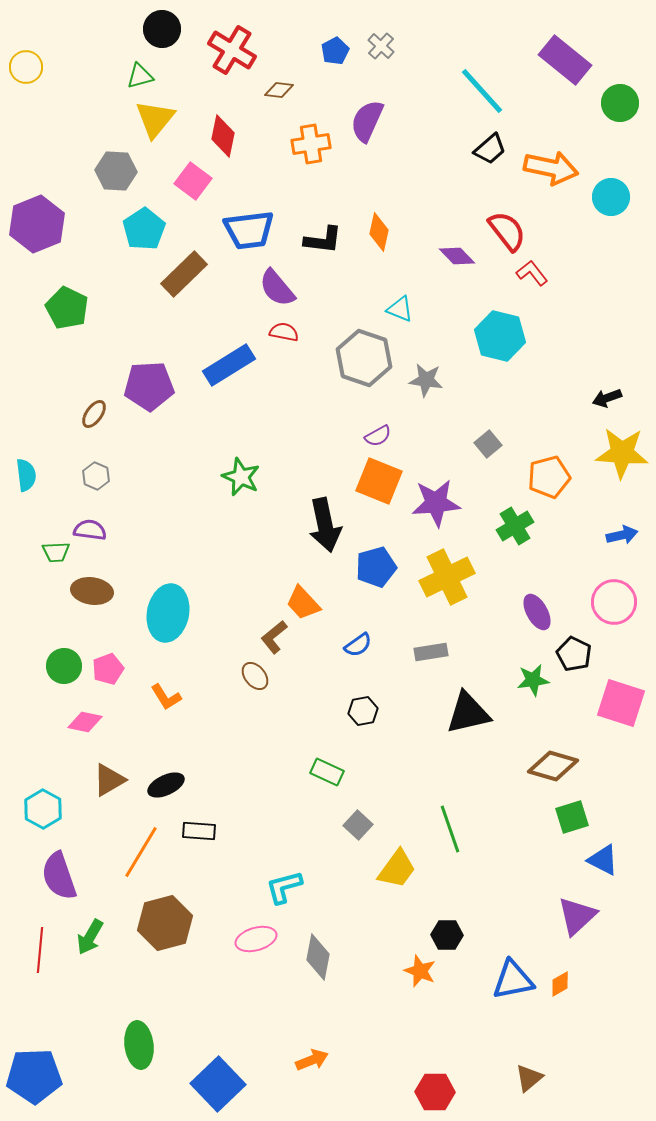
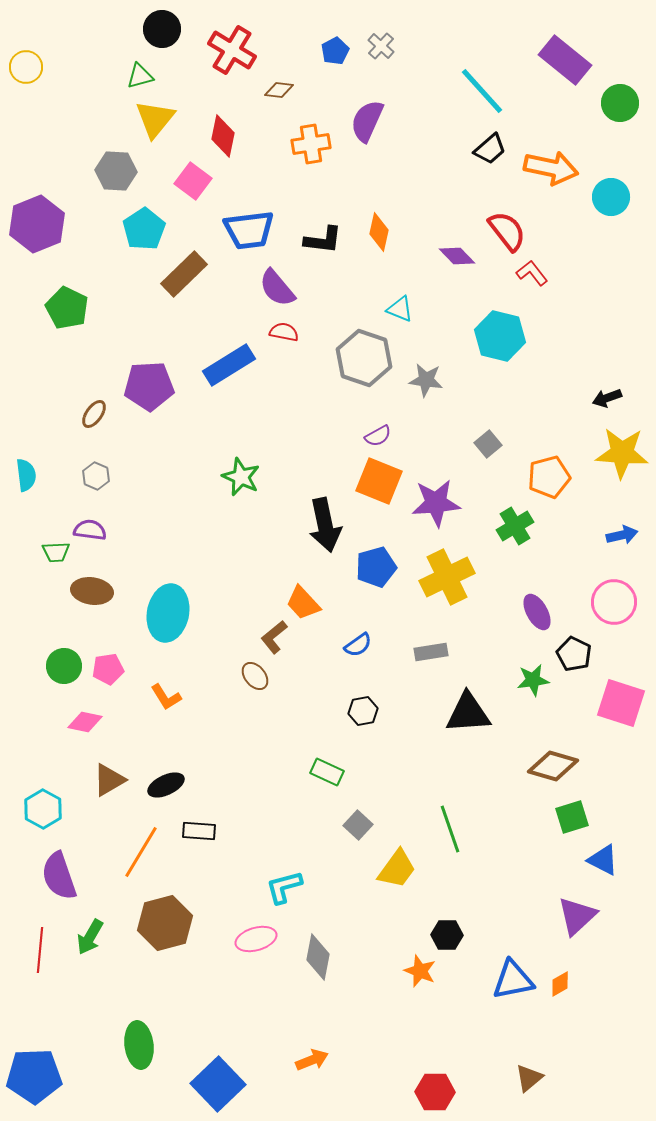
pink pentagon at (108, 669): rotated 12 degrees clockwise
black triangle at (468, 713): rotated 9 degrees clockwise
